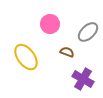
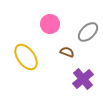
purple cross: rotated 20 degrees clockwise
